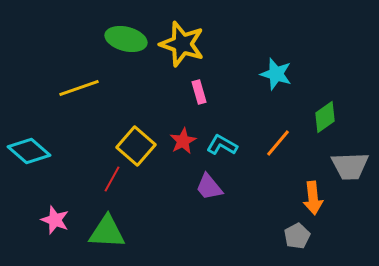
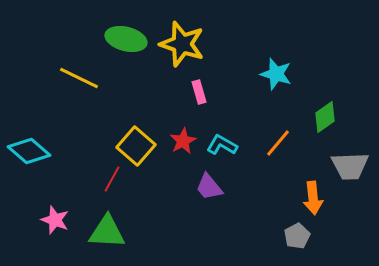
yellow line: moved 10 px up; rotated 45 degrees clockwise
